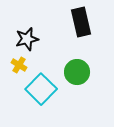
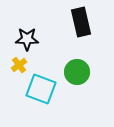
black star: rotated 15 degrees clockwise
yellow cross: rotated 21 degrees clockwise
cyan square: rotated 24 degrees counterclockwise
